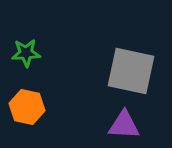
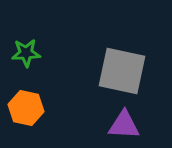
gray square: moved 9 px left
orange hexagon: moved 1 px left, 1 px down
